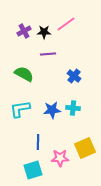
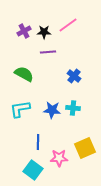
pink line: moved 2 px right, 1 px down
purple line: moved 2 px up
blue star: rotated 12 degrees clockwise
pink star: moved 1 px left
cyan square: rotated 36 degrees counterclockwise
